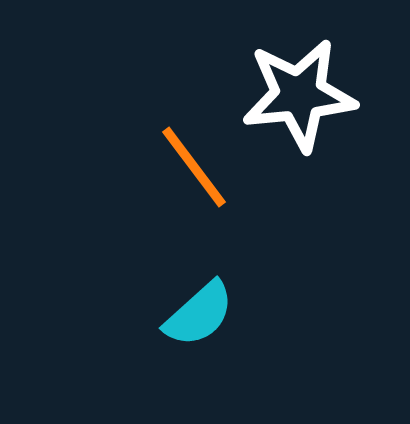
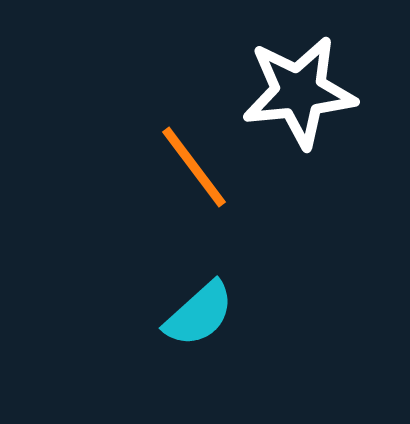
white star: moved 3 px up
